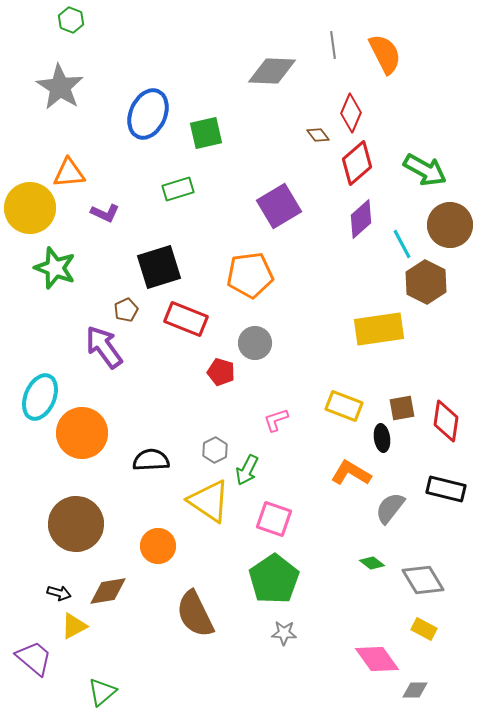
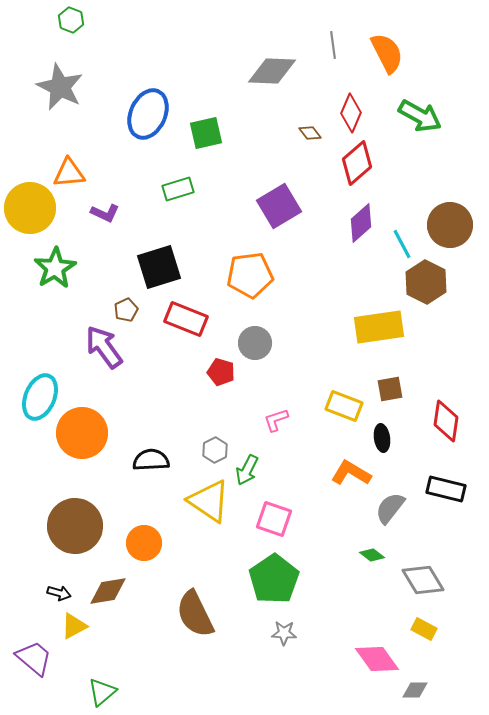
orange semicircle at (385, 54): moved 2 px right, 1 px up
gray star at (60, 87): rotated 6 degrees counterclockwise
brown diamond at (318, 135): moved 8 px left, 2 px up
green arrow at (425, 170): moved 5 px left, 54 px up
purple diamond at (361, 219): moved 4 px down
green star at (55, 268): rotated 21 degrees clockwise
yellow rectangle at (379, 329): moved 2 px up
brown square at (402, 408): moved 12 px left, 19 px up
brown circle at (76, 524): moved 1 px left, 2 px down
orange circle at (158, 546): moved 14 px left, 3 px up
green diamond at (372, 563): moved 8 px up
